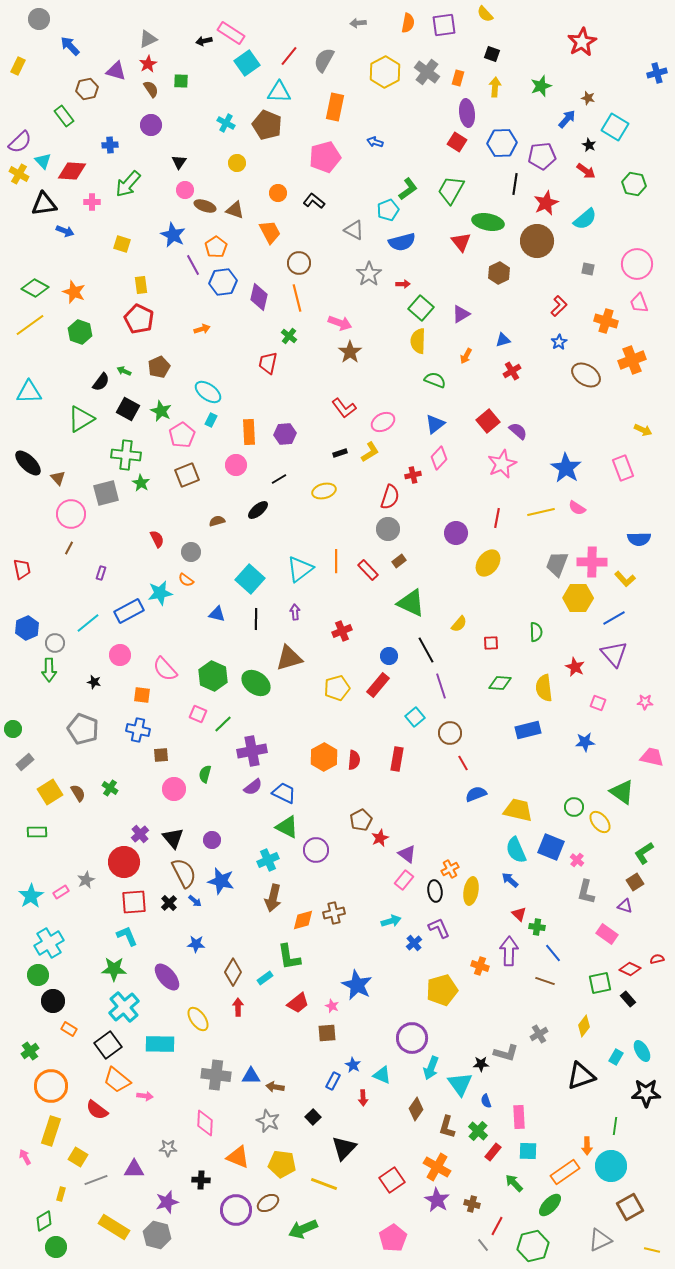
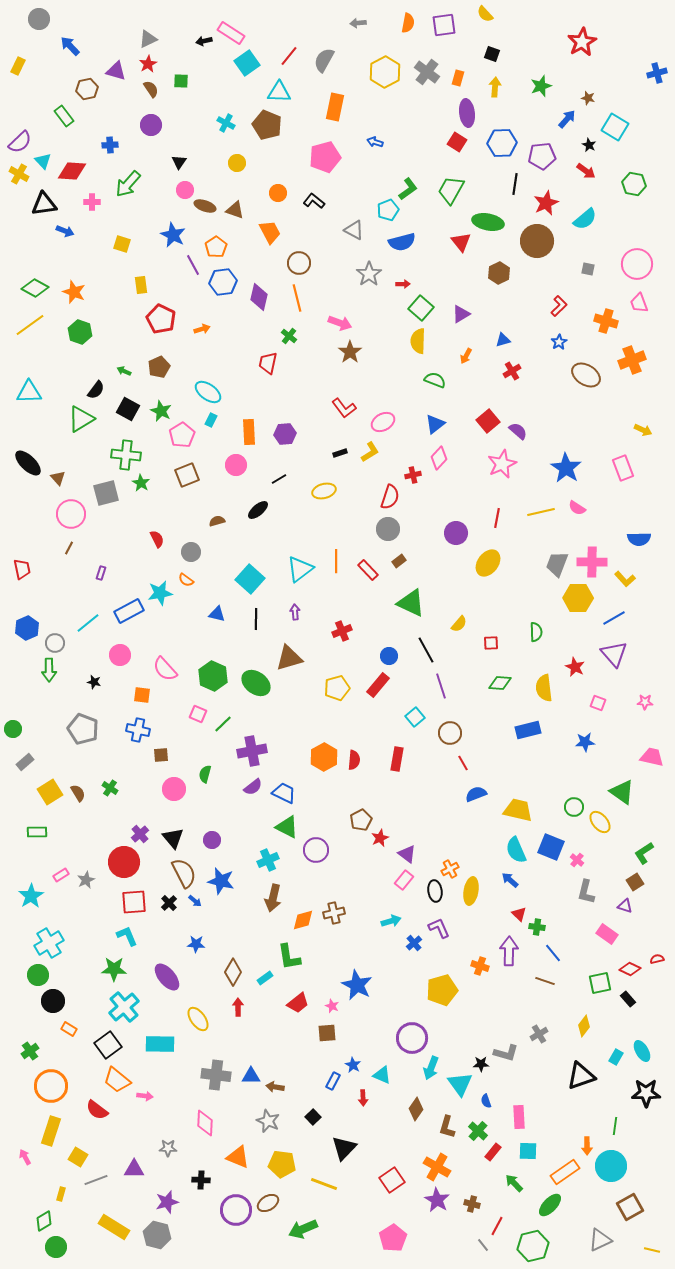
red pentagon at (139, 319): moved 22 px right
black semicircle at (101, 382): moved 5 px left, 8 px down
pink rectangle at (61, 892): moved 17 px up
